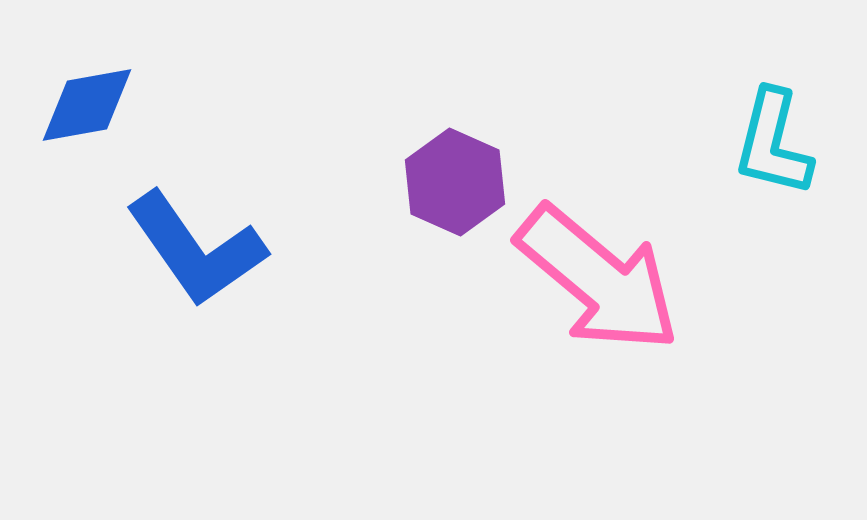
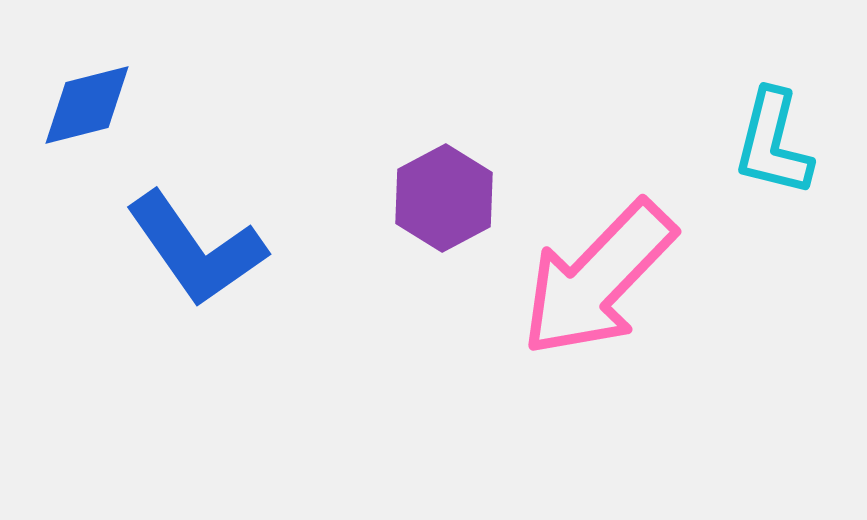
blue diamond: rotated 4 degrees counterclockwise
purple hexagon: moved 11 px left, 16 px down; rotated 8 degrees clockwise
pink arrow: rotated 94 degrees clockwise
